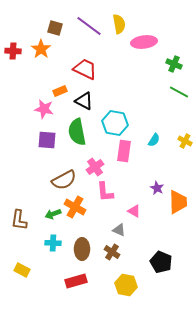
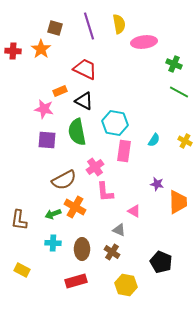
purple line: rotated 36 degrees clockwise
purple star: moved 4 px up; rotated 16 degrees counterclockwise
